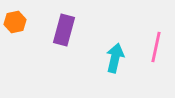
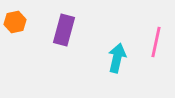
pink line: moved 5 px up
cyan arrow: moved 2 px right
